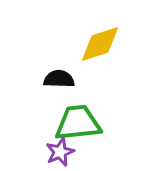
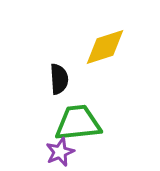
yellow diamond: moved 5 px right, 3 px down
black semicircle: rotated 84 degrees clockwise
